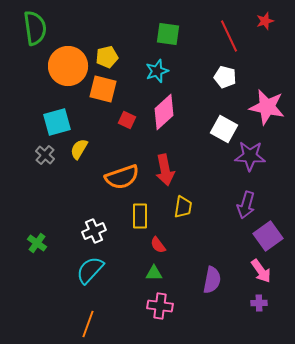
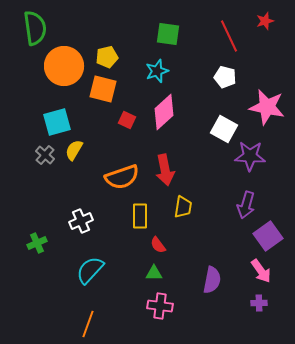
orange circle: moved 4 px left
yellow semicircle: moved 5 px left, 1 px down
white cross: moved 13 px left, 10 px up
green cross: rotated 30 degrees clockwise
